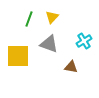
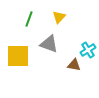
yellow triangle: moved 7 px right
cyan cross: moved 4 px right, 9 px down
brown triangle: moved 3 px right, 2 px up
